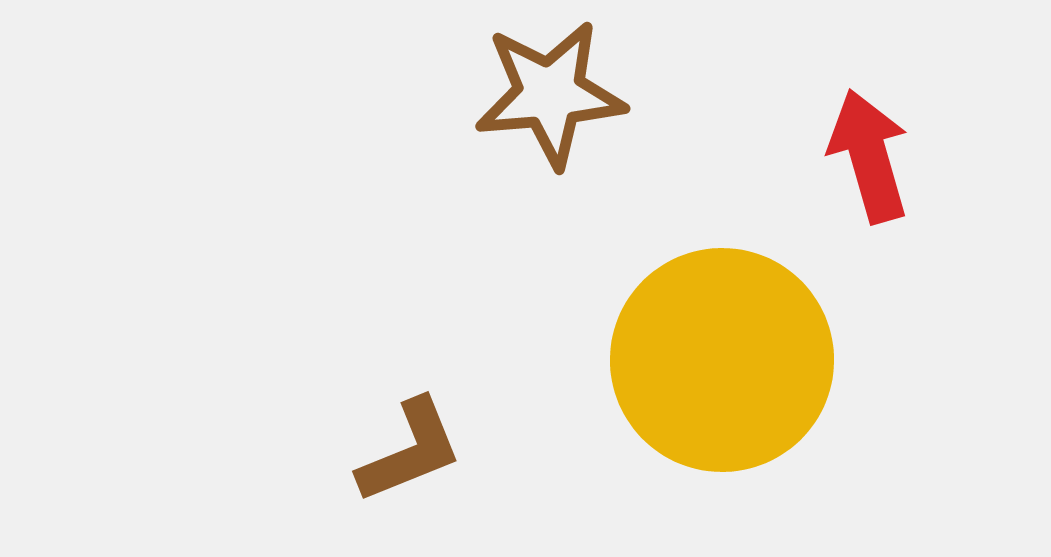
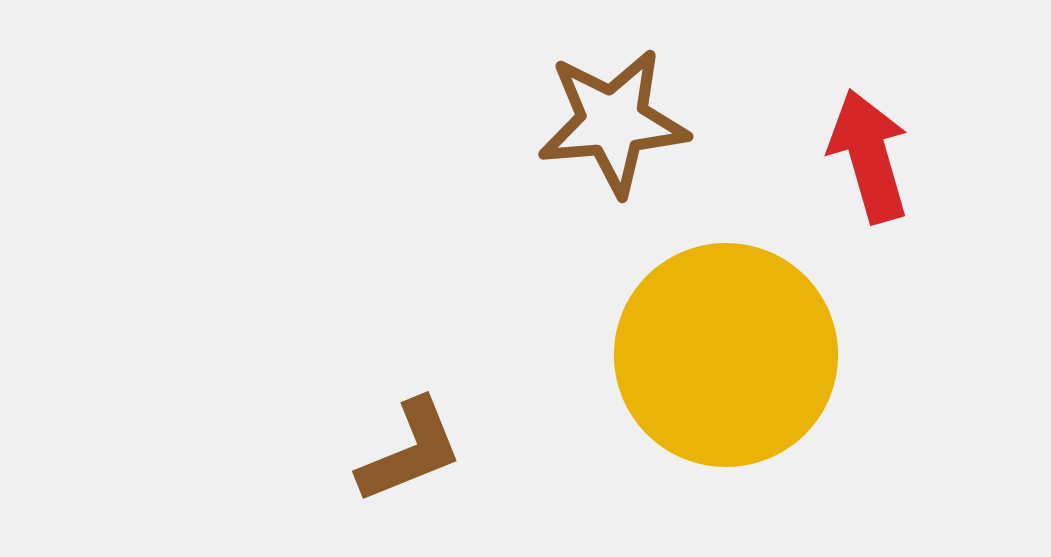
brown star: moved 63 px right, 28 px down
yellow circle: moved 4 px right, 5 px up
